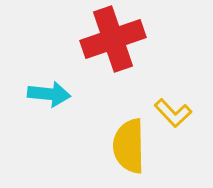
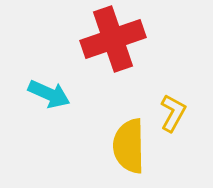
cyan arrow: rotated 18 degrees clockwise
yellow L-shape: rotated 108 degrees counterclockwise
